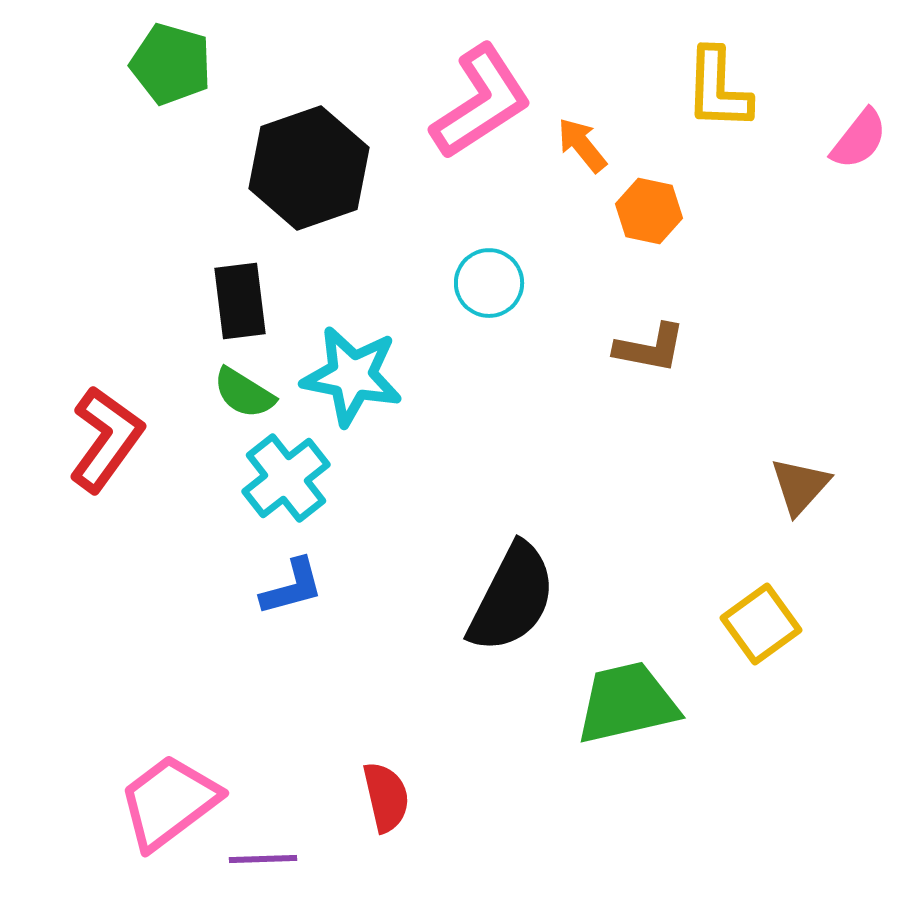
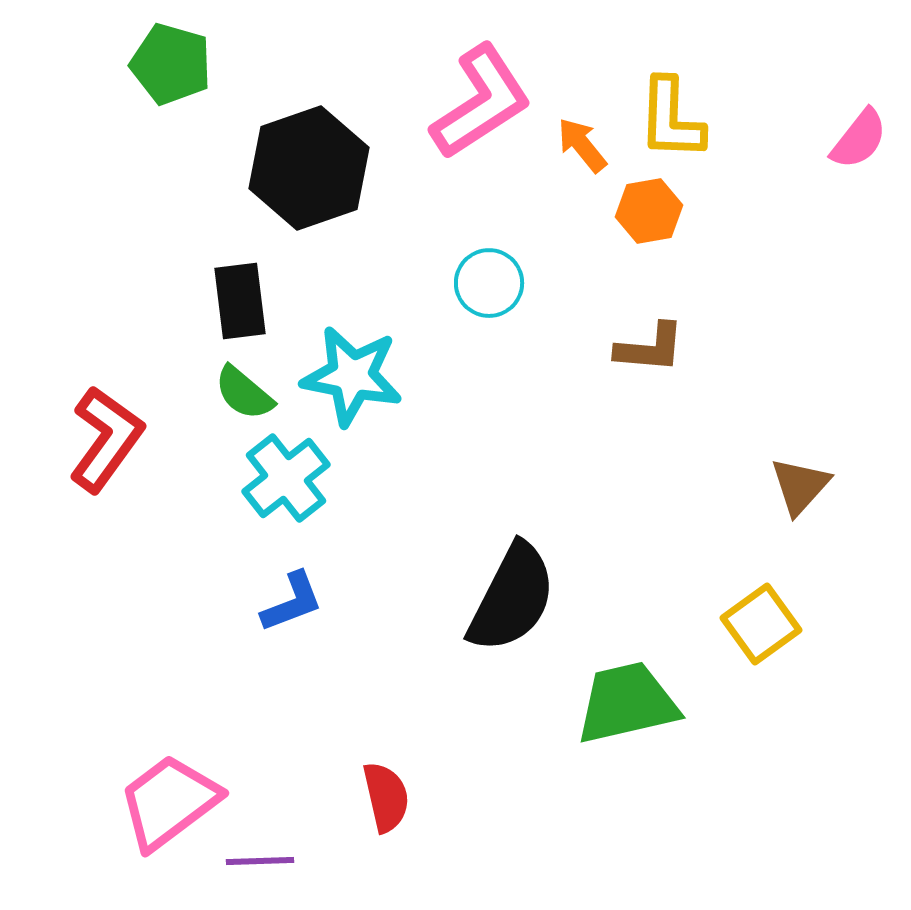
yellow L-shape: moved 47 px left, 30 px down
orange hexagon: rotated 22 degrees counterclockwise
brown L-shape: rotated 6 degrees counterclockwise
green semicircle: rotated 8 degrees clockwise
blue L-shape: moved 15 px down; rotated 6 degrees counterclockwise
purple line: moved 3 px left, 2 px down
